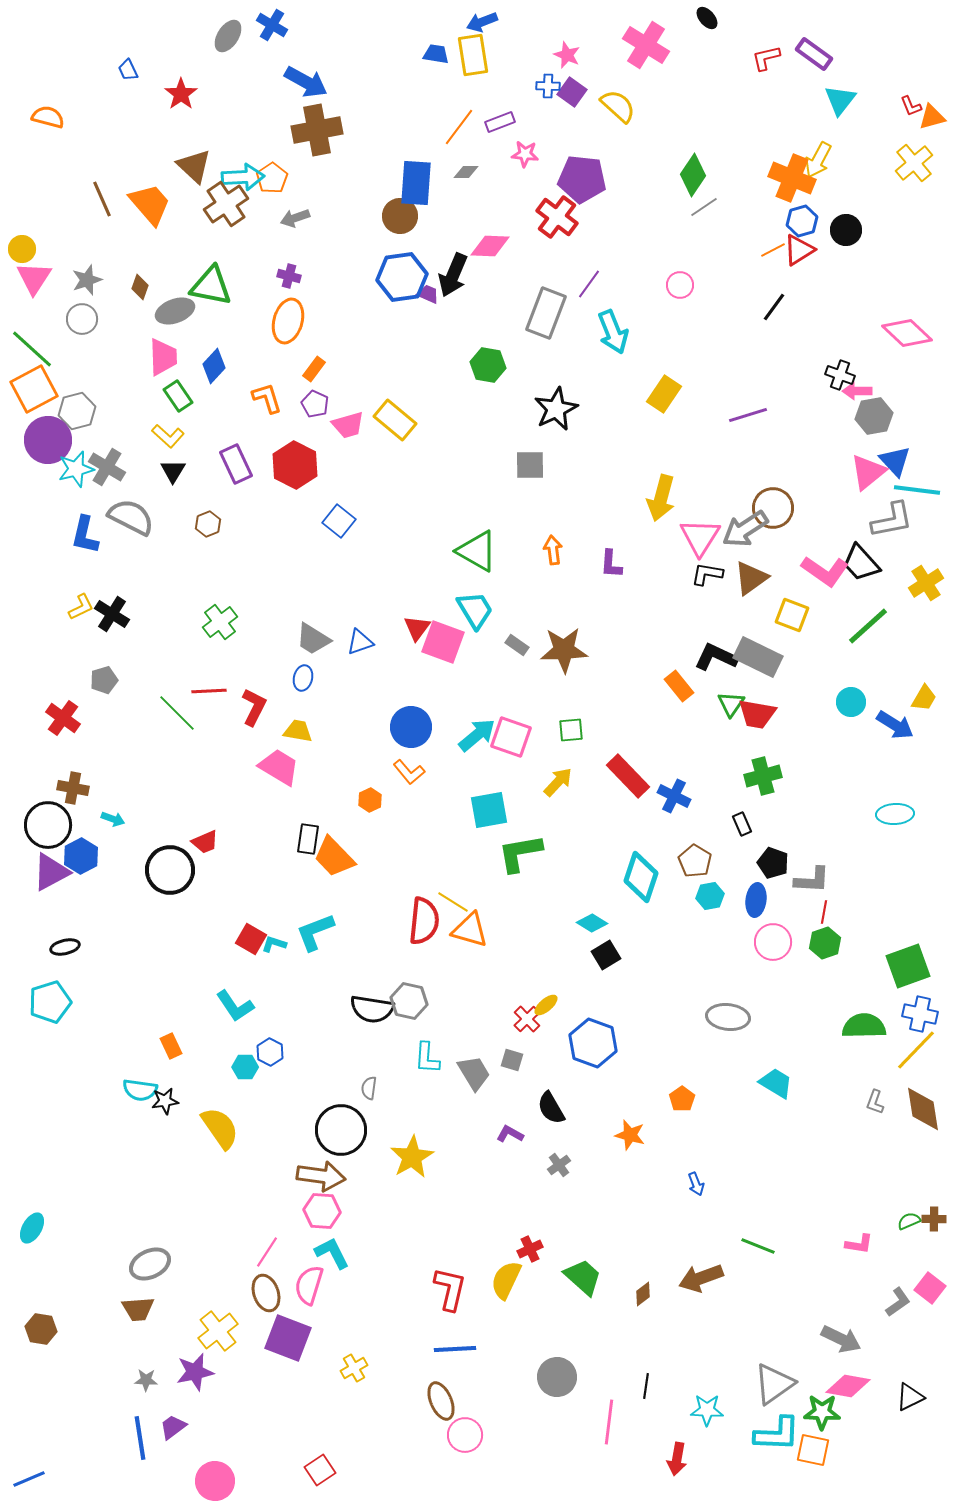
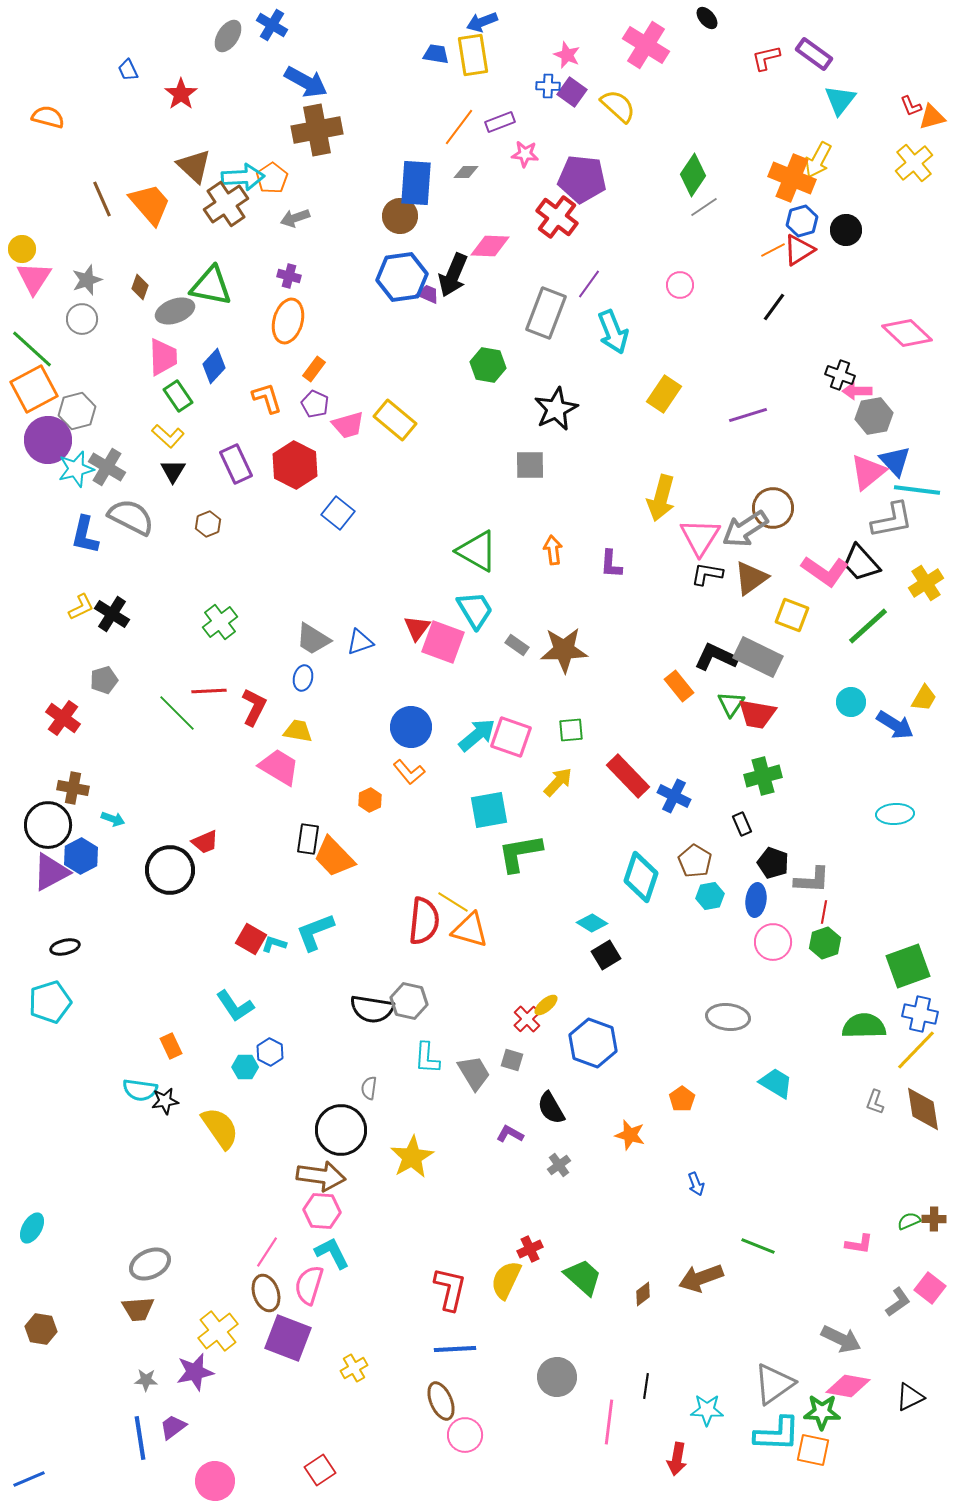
blue square at (339, 521): moved 1 px left, 8 px up
